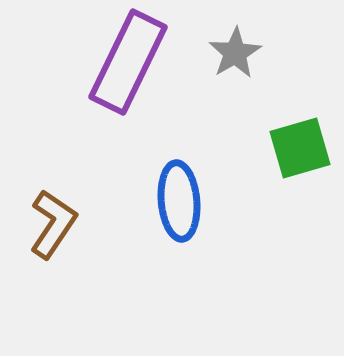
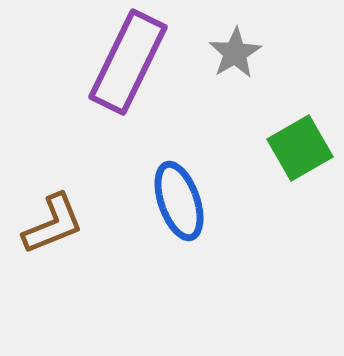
green square: rotated 14 degrees counterclockwise
blue ellipse: rotated 14 degrees counterclockwise
brown L-shape: rotated 34 degrees clockwise
